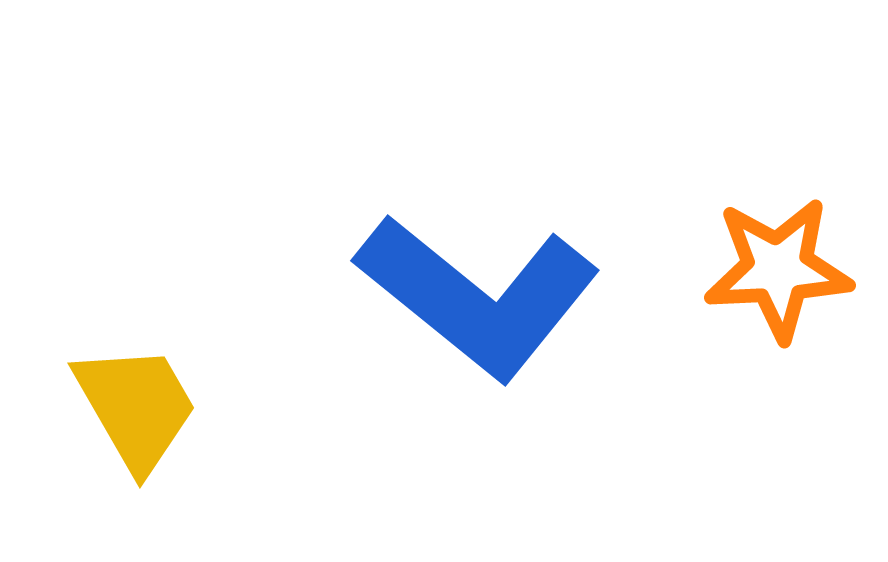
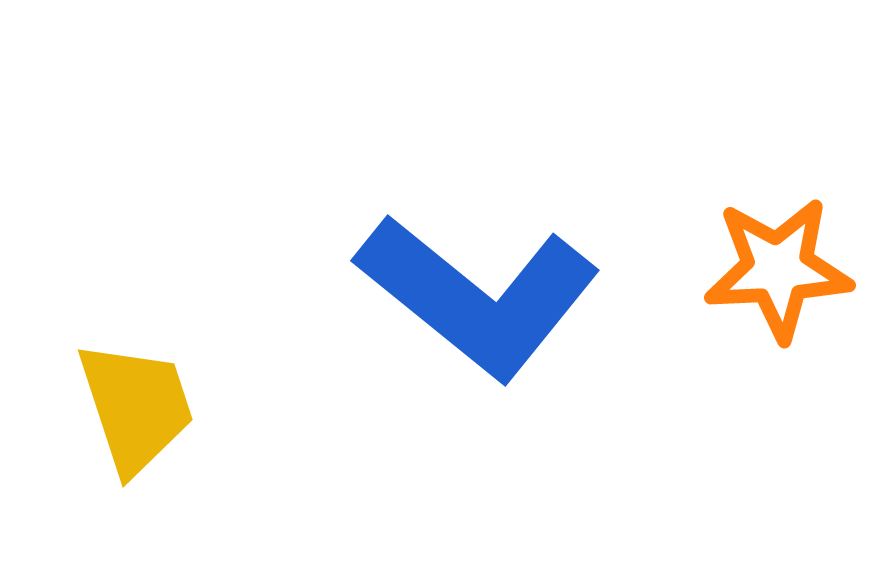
yellow trapezoid: rotated 12 degrees clockwise
